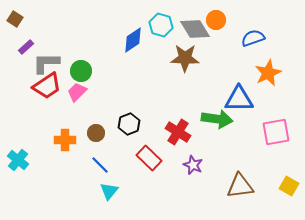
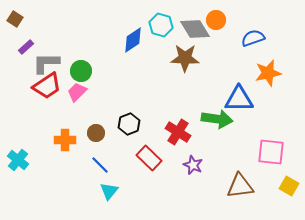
orange star: rotated 12 degrees clockwise
pink square: moved 5 px left, 20 px down; rotated 16 degrees clockwise
